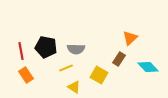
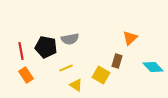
gray semicircle: moved 6 px left, 10 px up; rotated 12 degrees counterclockwise
brown rectangle: moved 2 px left, 2 px down; rotated 16 degrees counterclockwise
cyan diamond: moved 5 px right
yellow square: moved 2 px right
yellow triangle: moved 2 px right, 2 px up
